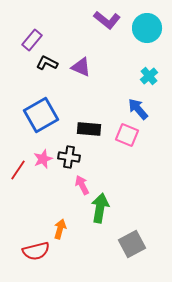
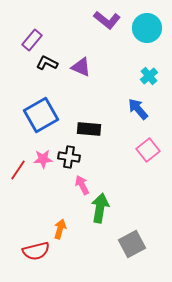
pink square: moved 21 px right, 15 px down; rotated 30 degrees clockwise
pink star: rotated 18 degrees clockwise
